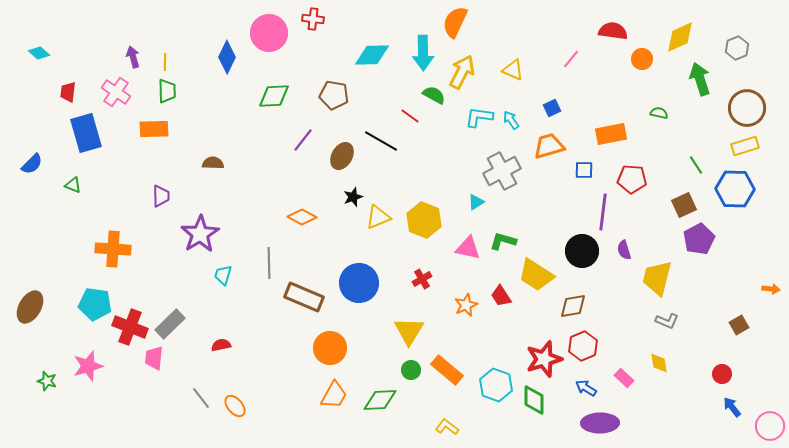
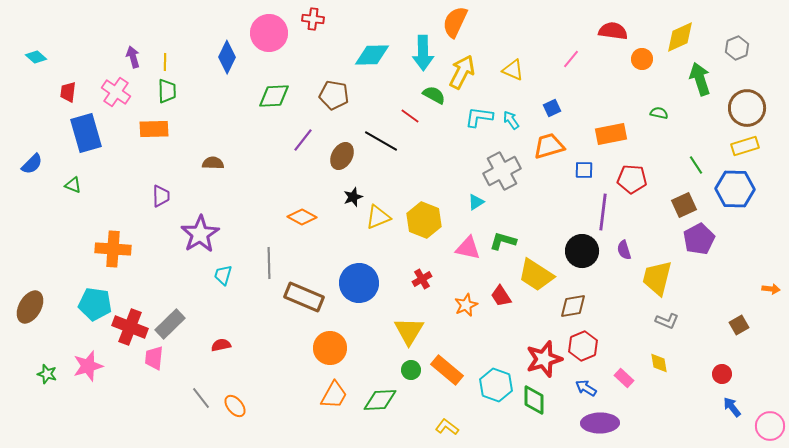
cyan diamond at (39, 53): moved 3 px left, 4 px down
green star at (47, 381): moved 7 px up
